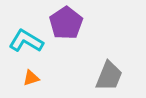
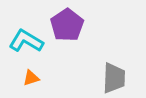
purple pentagon: moved 1 px right, 2 px down
gray trapezoid: moved 5 px right, 2 px down; rotated 20 degrees counterclockwise
